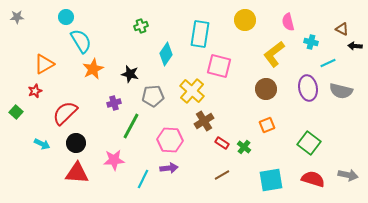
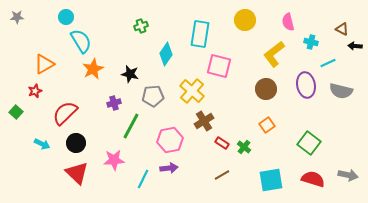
purple ellipse at (308, 88): moved 2 px left, 3 px up
orange square at (267, 125): rotated 14 degrees counterclockwise
pink hexagon at (170, 140): rotated 15 degrees counterclockwise
red triangle at (77, 173): rotated 40 degrees clockwise
